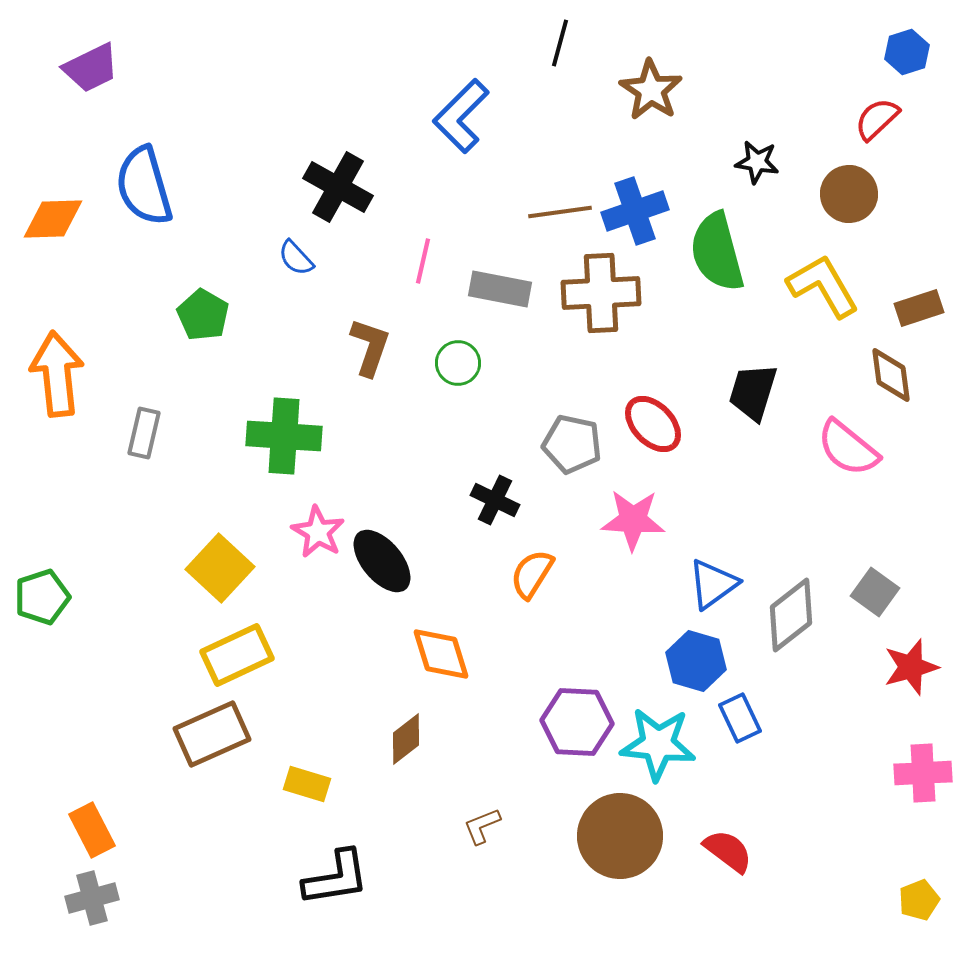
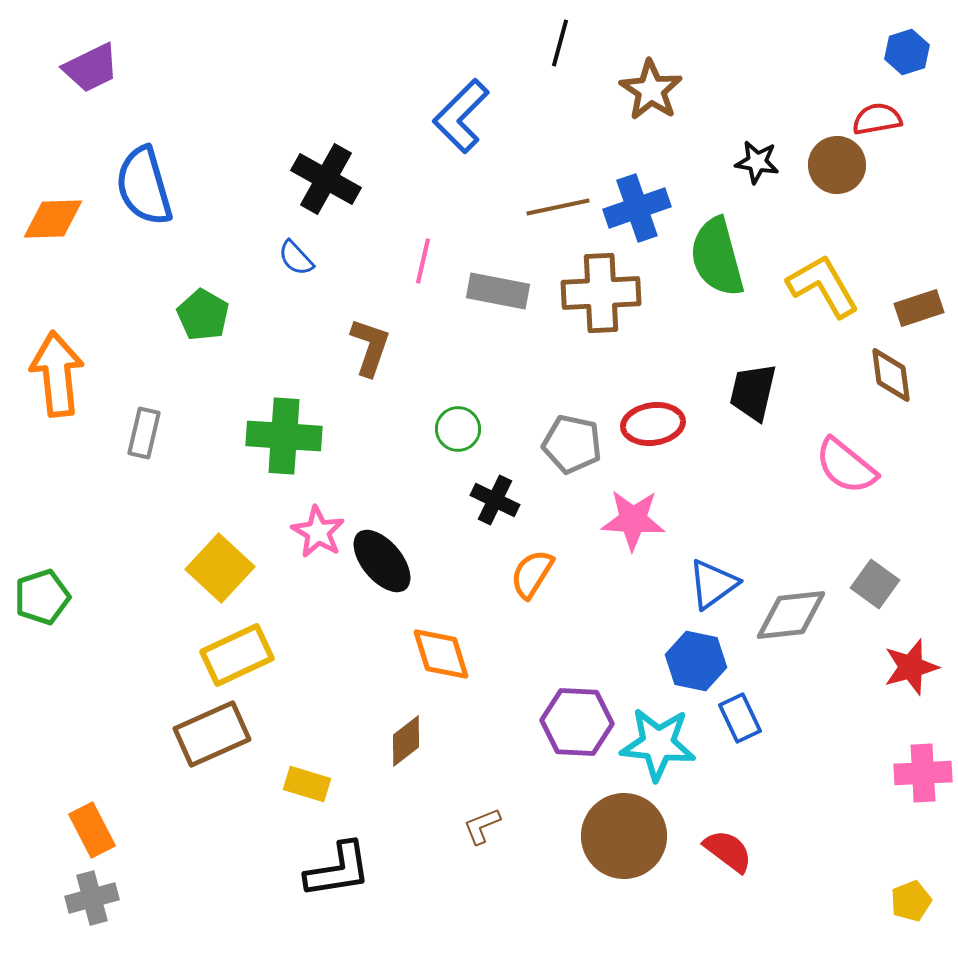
red semicircle at (877, 119): rotated 33 degrees clockwise
black cross at (338, 187): moved 12 px left, 8 px up
brown circle at (849, 194): moved 12 px left, 29 px up
blue cross at (635, 211): moved 2 px right, 3 px up
brown line at (560, 212): moved 2 px left, 5 px up; rotated 4 degrees counterclockwise
green semicircle at (717, 252): moved 5 px down
gray rectangle at (500, 289): moved 2 px left, 2 px down
green circle at (458, 363): moved 66 px down
black trapezoid at (753, 392): rotated 4 degrees counterclockwise
red ellipse at (653, 424): rotated 54 degrees counterclockwise
pink semicircle at (848, 448): moved 2 px left, 18 px down
gray square at (875, 592): moved 8 px up
gray diamond at (791, 615): rotated 32 degrees clockwise
blue hexagon at (696, 661): rotated 4 degrees counterclockwise
brown diamond at (406, 739): moved 2 px down
brown circle at (620, 836): moved 4 px right
black L-shape at (336, 878): moved 2 px right, 8 px up
yellow pentagon at (919, 900): moved 8 px left, 1 px down
